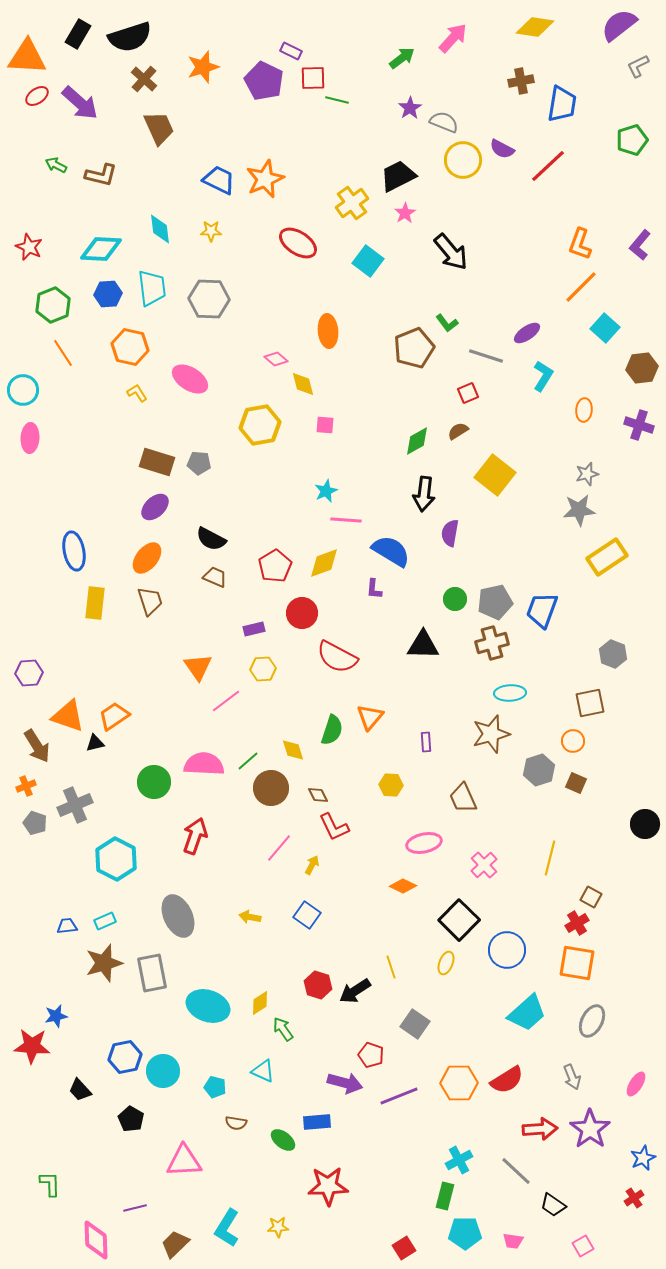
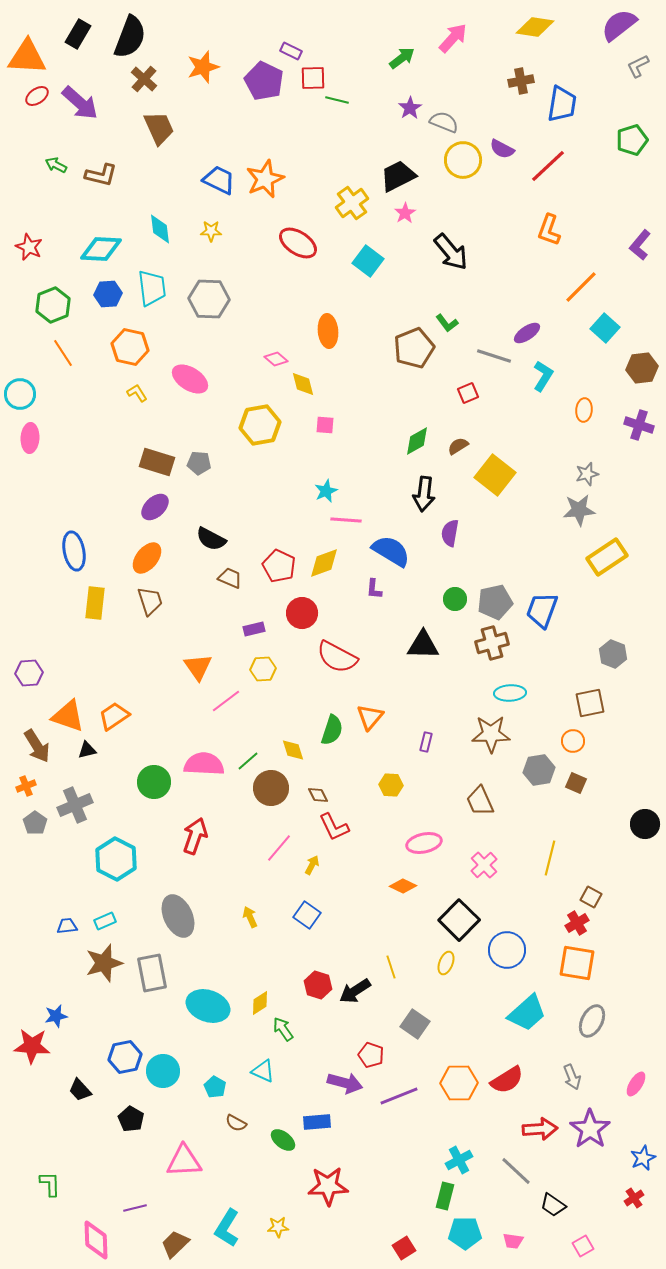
black semicircle at (130, 37): rotated 51 degrees counterclockwise
orange L-shape at (580, 244): moved 31 px left, 14 px up
gray line at (486, 356): moved 8 px right
cyan circle at (23, 390): moved 3 px left, 4 px down
brown semicircle at (458, 431): moved 15 px down
red pentagon at (275, 566): moved 4 px right; rotated 16 degrees counterclockwise
brown trapezoid at (215, 577): moved 15 px right, 1 px down
brown star at (491, 734): rotated 15 degrees clockwise
purple rectangle at (426, 742): rotated 18 degrees clockwise
black triangle at (95, 743): moved 8 px left, 7 px down
gray hexagon at (539, 770): rotated 8 degrees clockwise
brown trapezoid at (463, 798): moved 17 px right, 3 px down
gray pentagon at (35, 823): rotated 15 degrees clockwise
yellow arrow at (250, 917): rotated 55 degrees clockwise
cyan pentagon at (215, 1087): rotated 15 degrees clockwise
brown semicircle at (236, 1123): rotated 20 degrees clockwise
